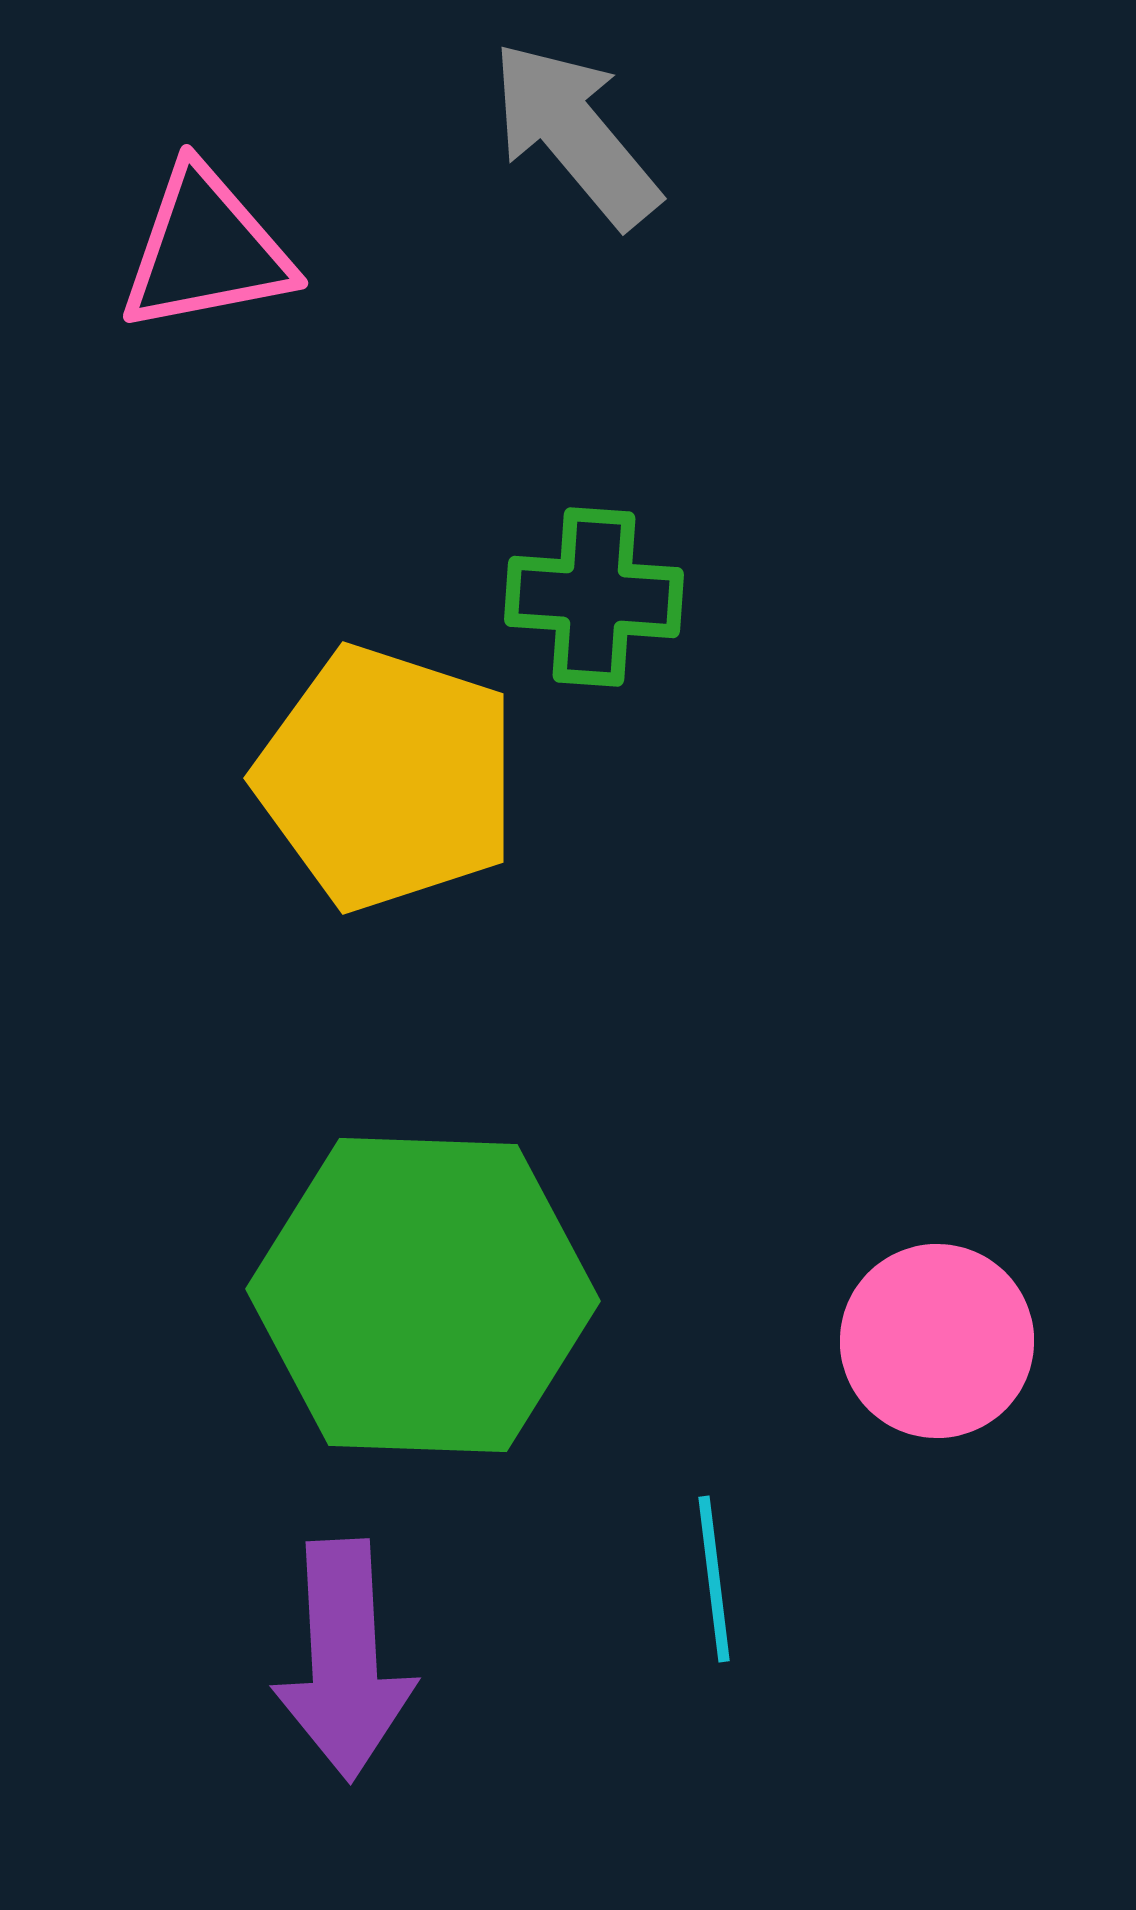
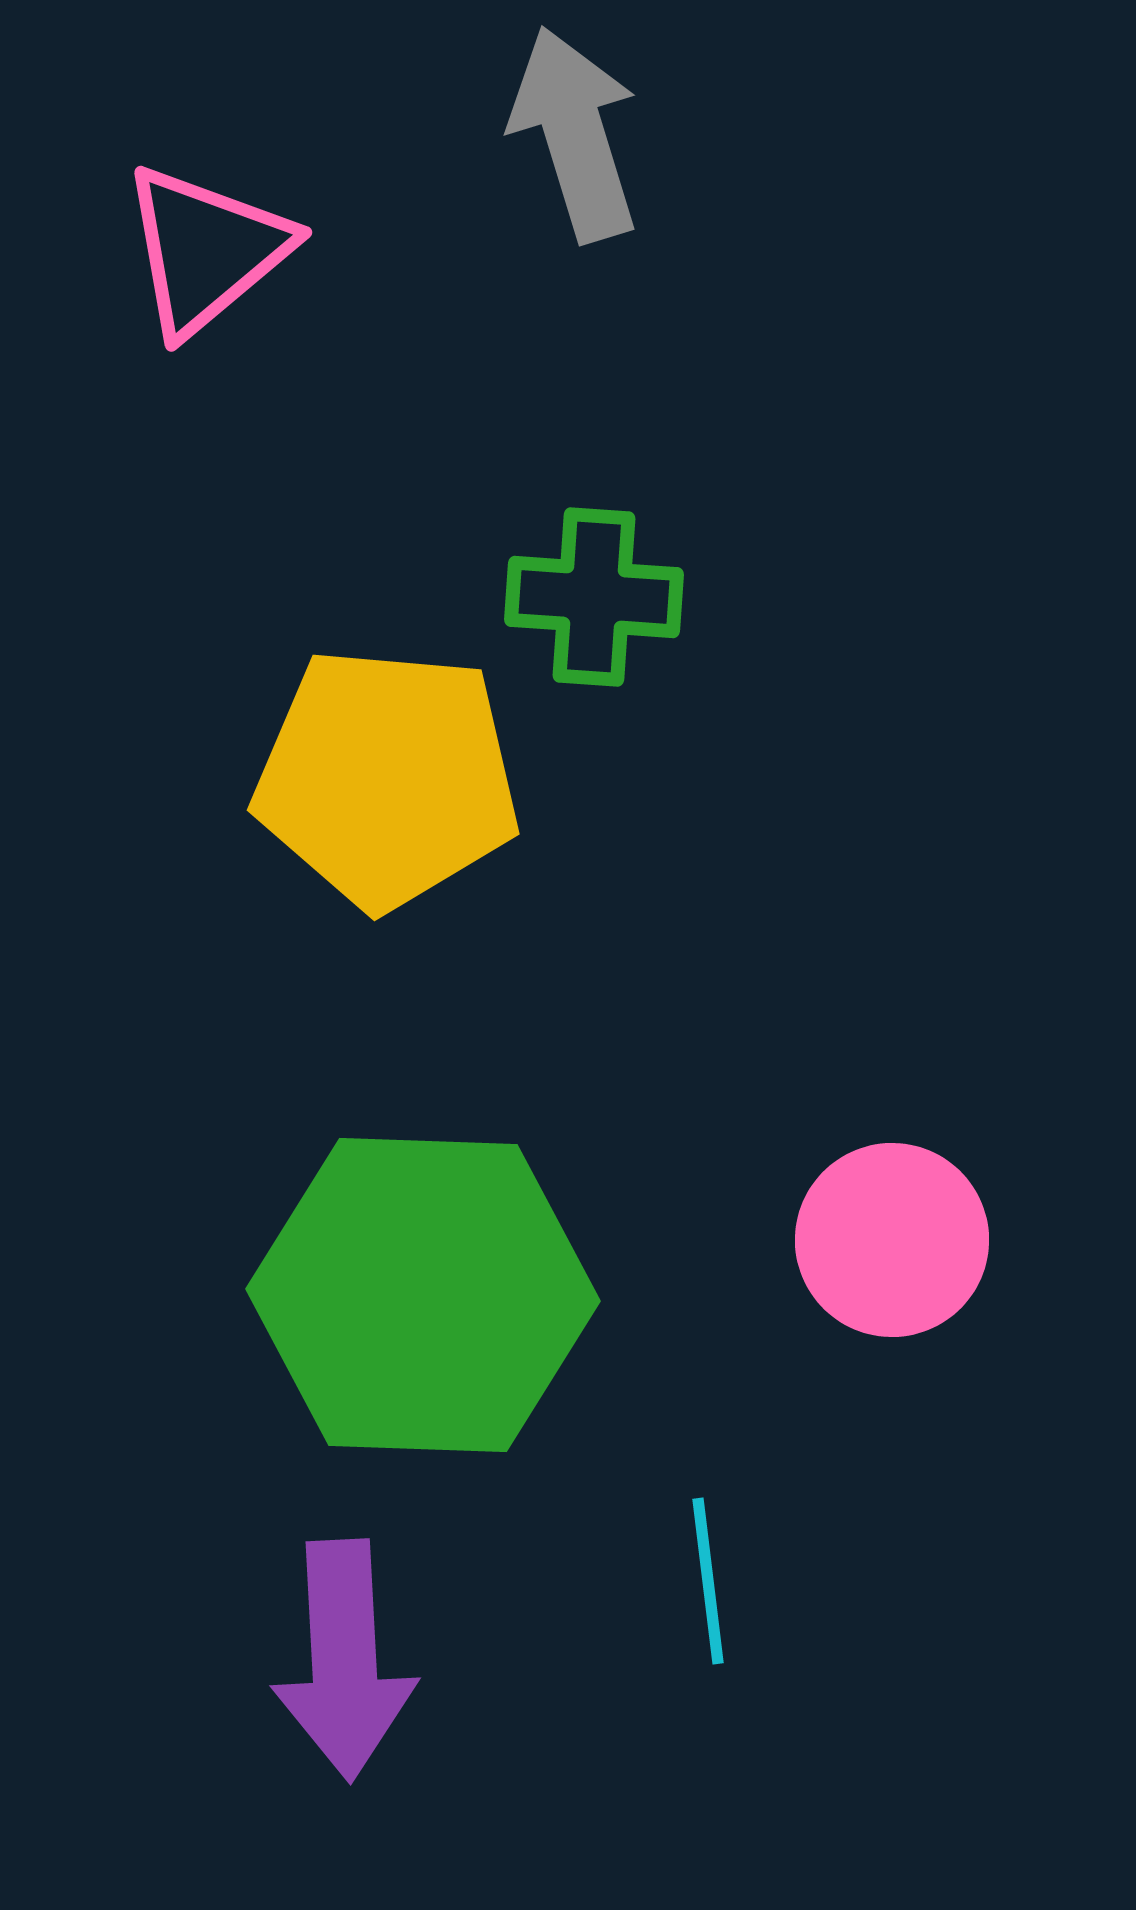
gray arrow: rotated 23 degrees clockwise
pink triangle: rotated 29 degrees counterclockwise
yellow pentagon: rotated 13 degrees counterclockwise
pink circle: moved 45 px left, 101 px up
cyan line: moved 6 px left, 2 px down
